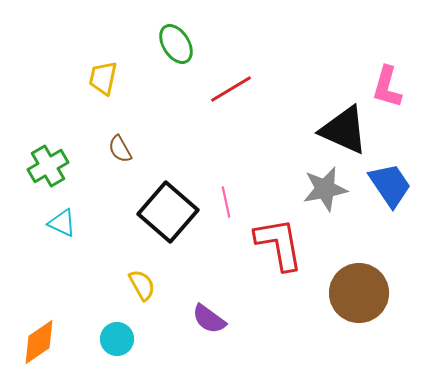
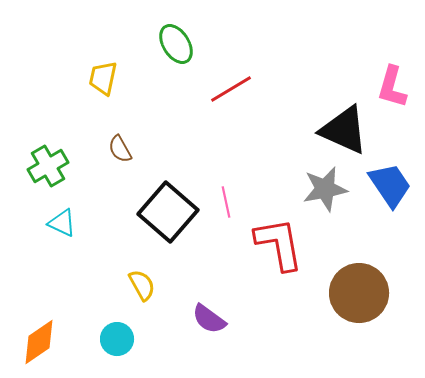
pink L-shape: moved 5 px right
